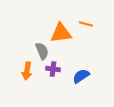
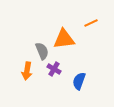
orange line: moved 5 px right, 1 px up; rotated 40 degrees counterclockwise
orange triangle: moved 3 px right, 6 px down
purple cross: moved 1 px right; rotated 24 degrees clockwise
blue semicircle: moved 2 px left, 5 px down; rotated 36 degrees counterclockwise
